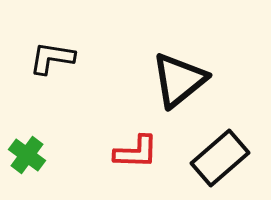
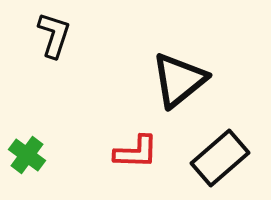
black L-shape: moved 2 px right, 23 px up; rotated 99 degrees clockwise
